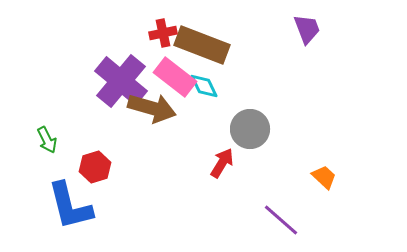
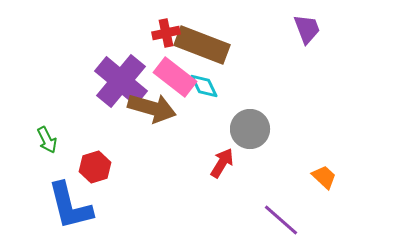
red cross: moved 3 px right
